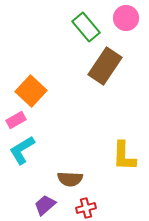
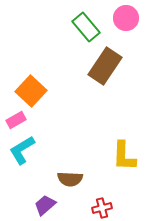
red cross: moved 16 px right
